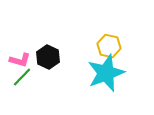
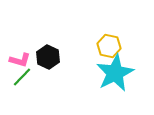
cyan star: moved 9 px right; rotated 6 degrees counterclockwise
